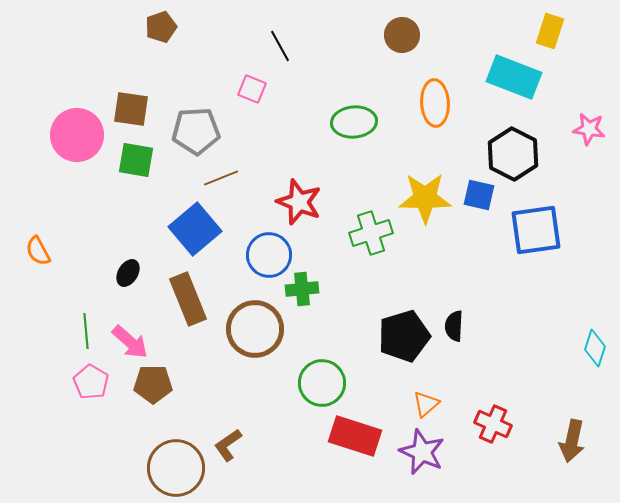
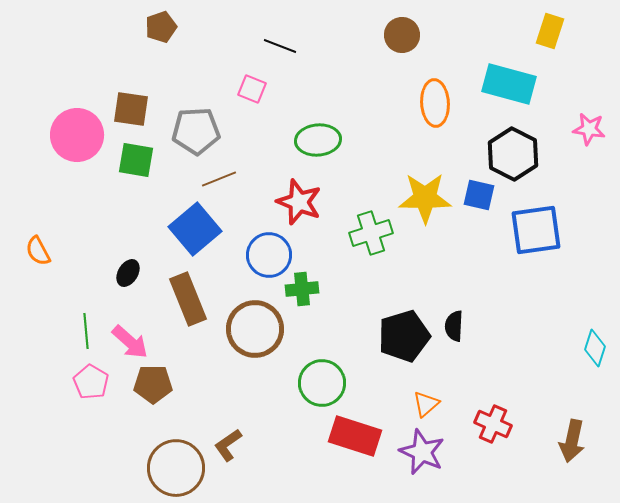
black line at (280, 46): rotated 40 degrees counterclockwise
cyan rectangle at (514, 77): moved 5 px left, 7 px down; rotated 6 degrees counterclockwise
green ellipse at (354, 122): moved 36 px left, 18 px down
brown line at (221, 178): moved 2 px left, 1 px down
